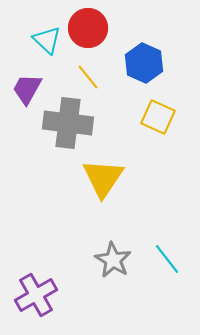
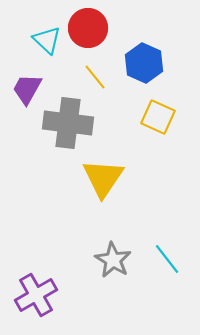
yellow line: moved 7 px right
